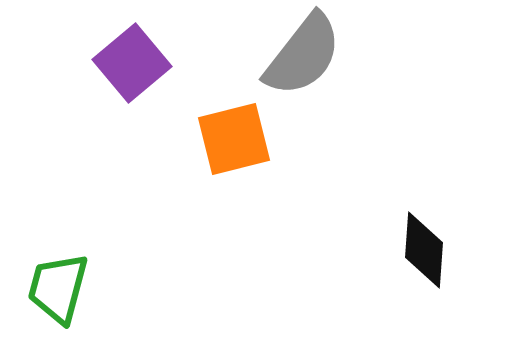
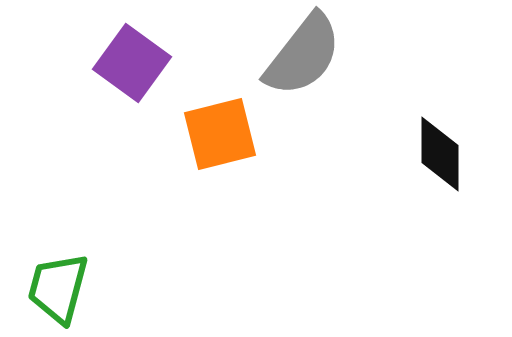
purple square: rotated 14 degrees counterclockwise
orange square: moved 14 px left, 5 px up
black diamond: moved 16 px right, 96 px up; rotated 4 degrees counterclockwise
